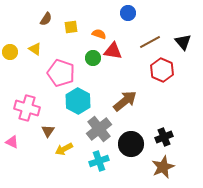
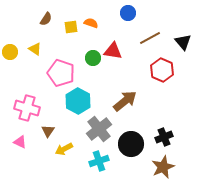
orange semicircle: moved 8 px left, 11 px up
brown line: moved 4 px up
pink triangle: moved 8 px right
